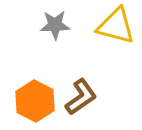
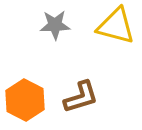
brown L-shape: rotated 18 degrees clockwise
orange hexagon: moved 10 px left, 1 px up
